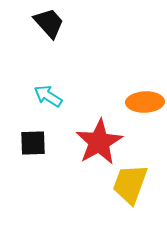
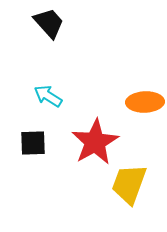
red star: moved 4 px left
yellow trapezoid: moved 1 px left
